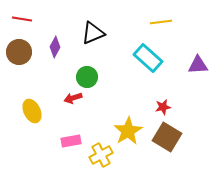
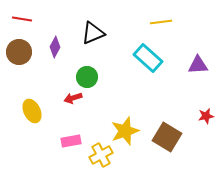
red star: moved 43 px right, 9 px down
yellow star: moved 3 px left; rotated 12 degrees clockwise
